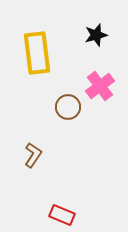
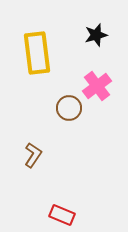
pink cross: moved 3 px left
brown circle: moved 1 px right, 1 px down
